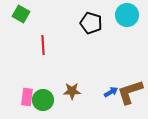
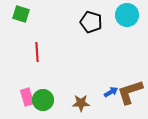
green square: rotated 12 degrees counterclockwise
black pentagon: moved 1 px up
red line: moved 6 px left, 7 px down
brown star: moved 9 px right, 12 px down
pink rectangle: rotated 24 degrees counterclockwise
